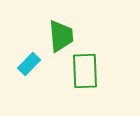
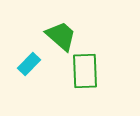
green trapezoid: rotated 44 degrees counterclockwise
